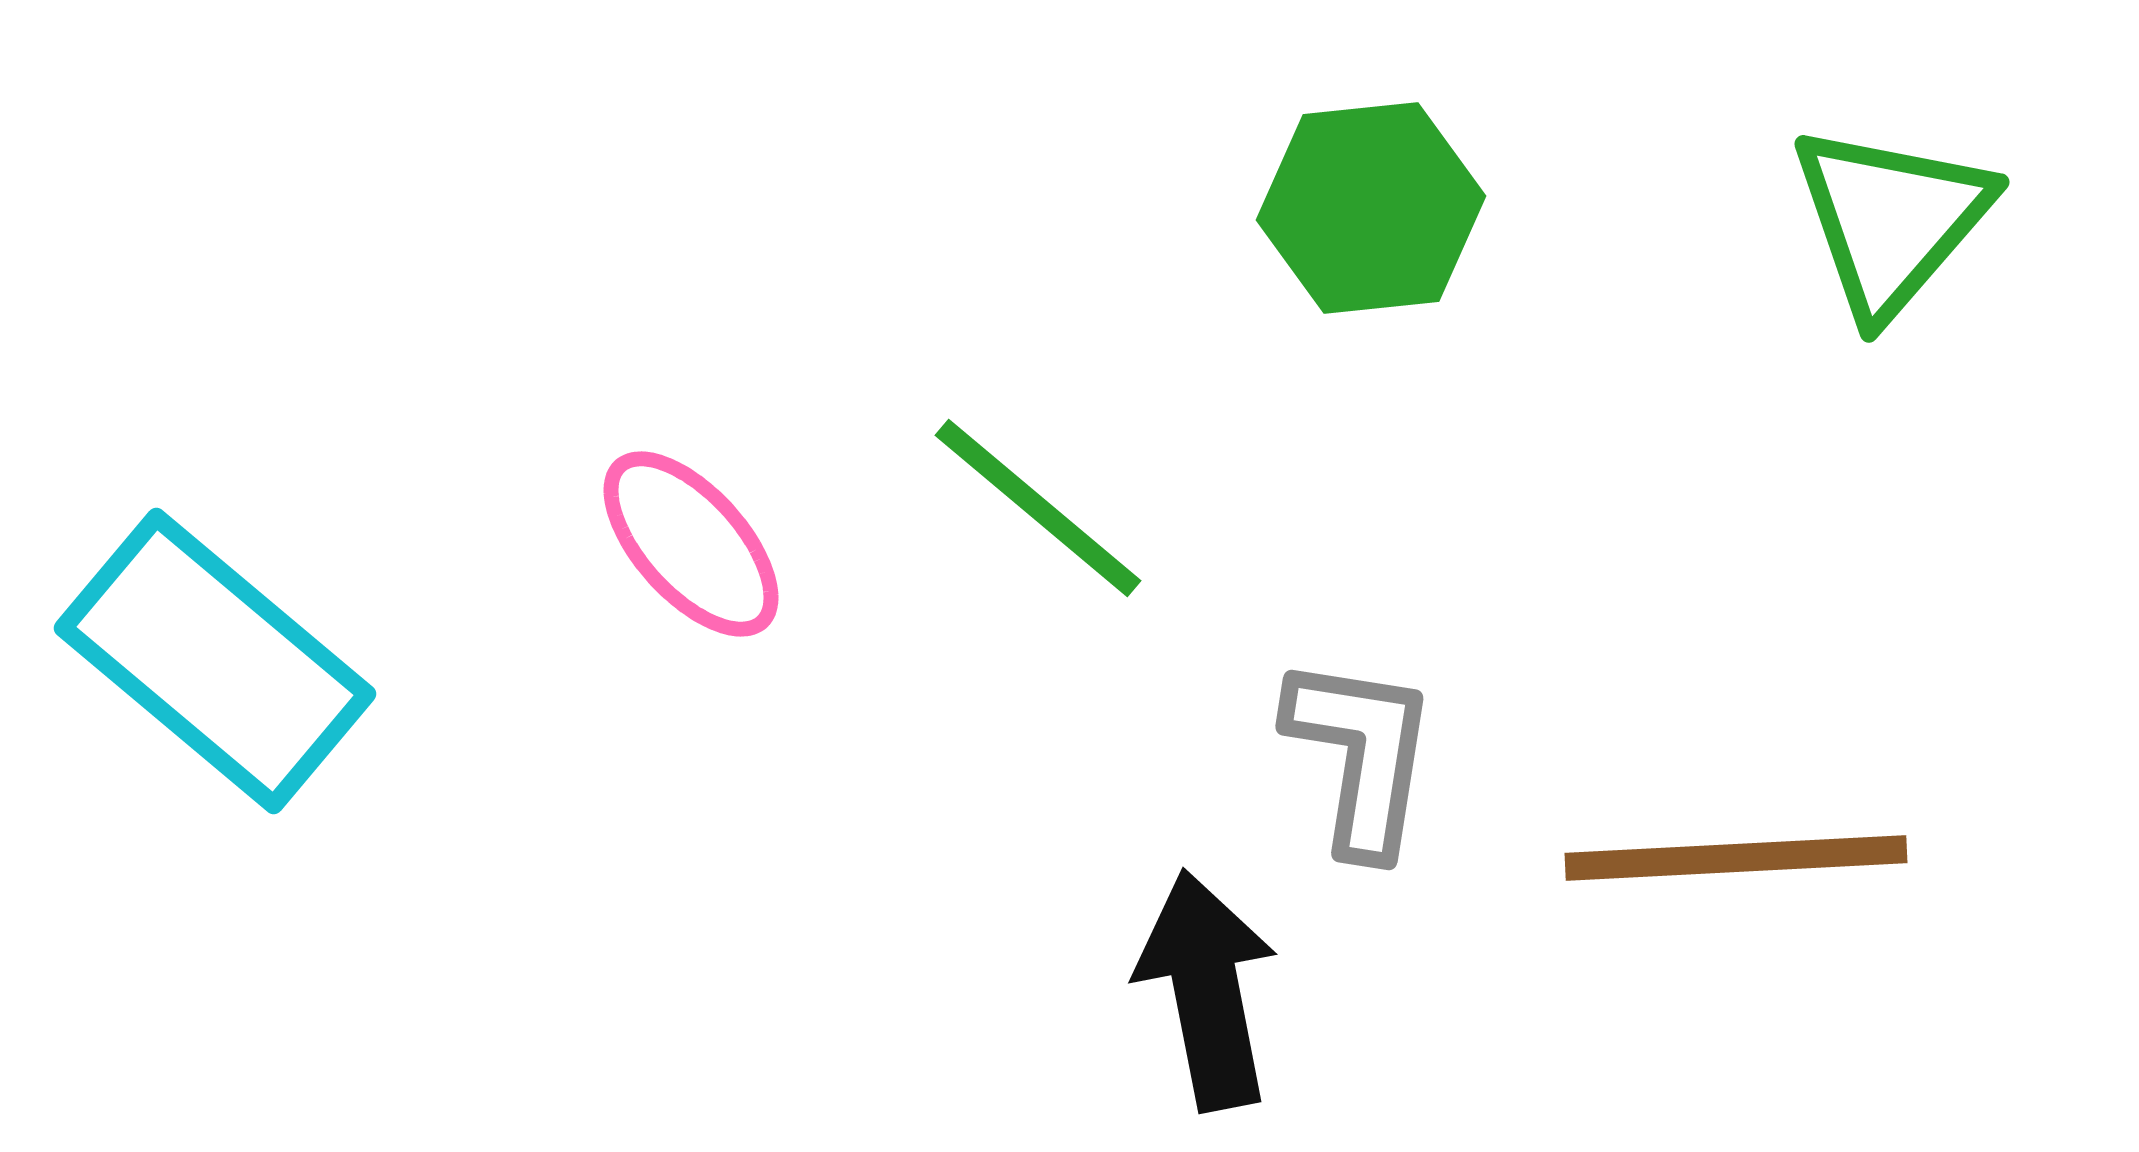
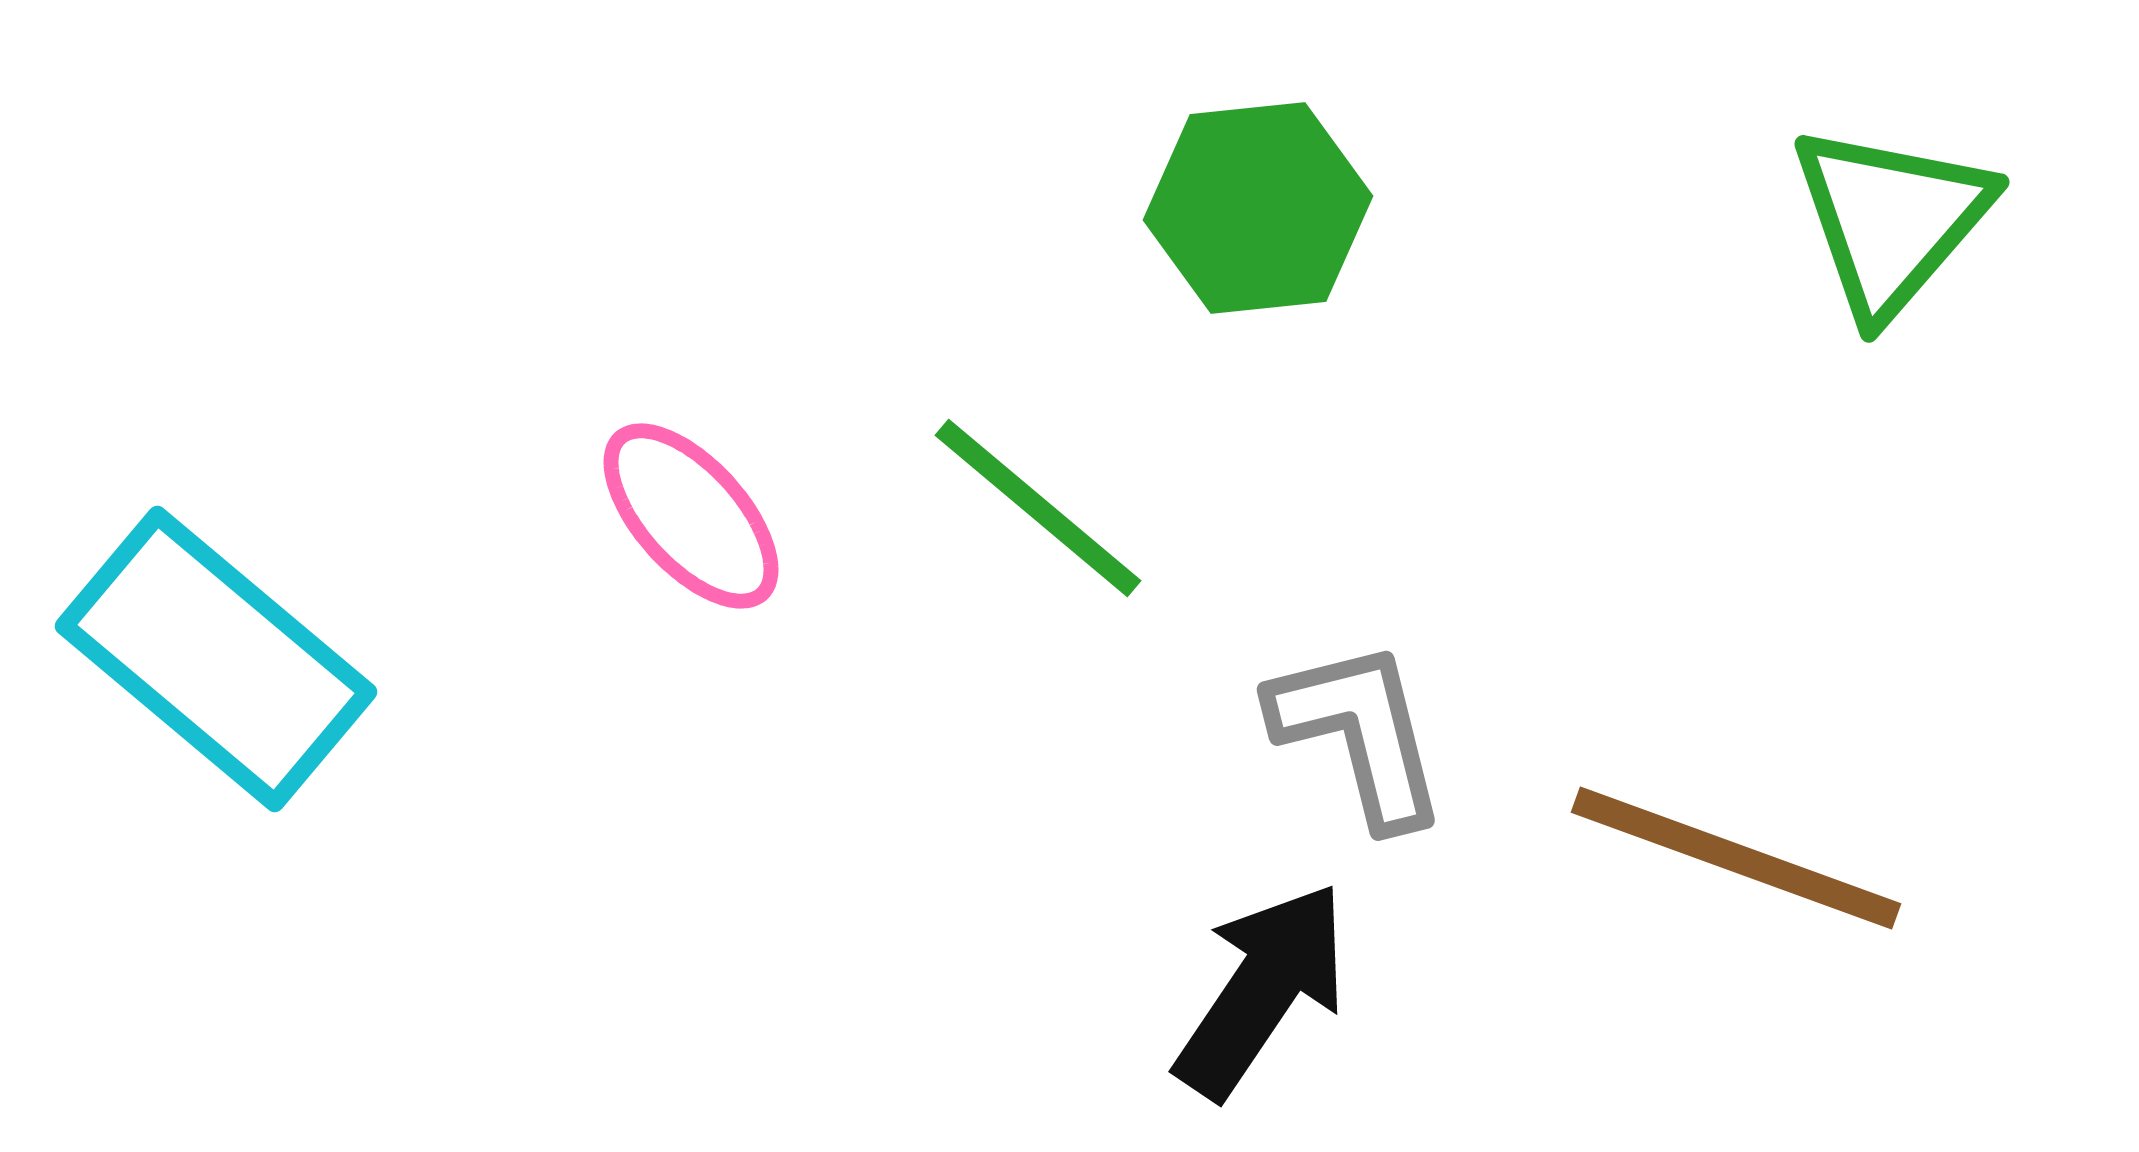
green hexagon: moved 113 px left
pink ellipse: moved 28 px up
cyan rectangle: moved 1 px right, 2 px up
gray L-shape: moved 2 px left, 22 px up; rotated 23 degrees counterclockwise
brown line: rotated 23 degrees clockwise
black arrow: moved 55 px right; rotated 45 degrees clockwise
